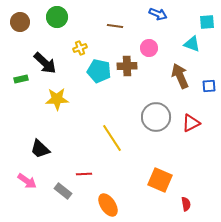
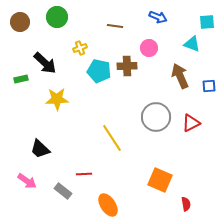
blue arrow: moved 3 px down
